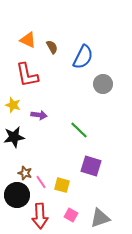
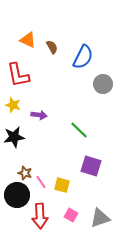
red L-shape: moved 9 px left
